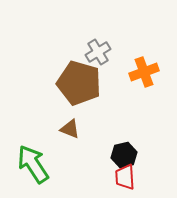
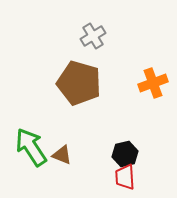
gray cross: moved 5 px left, 16 px up
orange cross: moved 9 px right, 11 px down
brown triangle: moved 8 px left, 26 px down
black hexagon: moved 1 px right, 1 px up
green arrow: moved 2 px left, 17 px up
